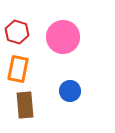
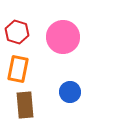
blue circle: moved 1 px down
